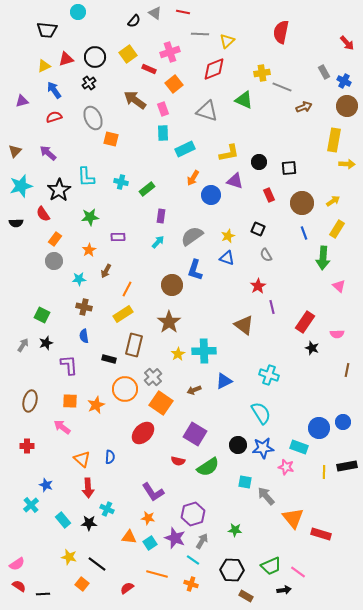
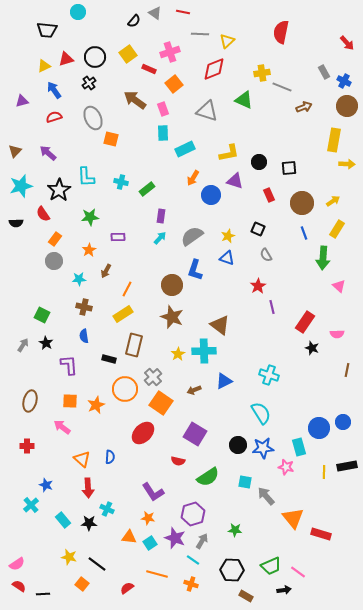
cyan arrow at (158, 242): moved 2 px right, 4 px up
brown star at (169, 322): moved 3 px right, 5 px up; rotated 15 degrees counterclockwise
brown triangle at (244, 325): moved 24 px left
black star at (46, 343): rotated 24 degrees counterclockwise
cyan rectangle at (299, 447): rotated 54 degrees clockwise
green semicircle at (208, 467): moved 10 px down
